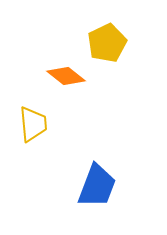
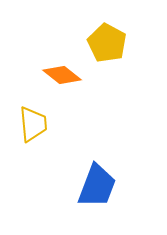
yellow pentagon: rotated 18 degrees counterclockwise
orange diamond: moved 4 px left, 1 px up
